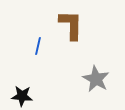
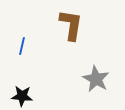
brown L-shape: rotated 8 degrees clockwise
blue line: moved 16 px left
